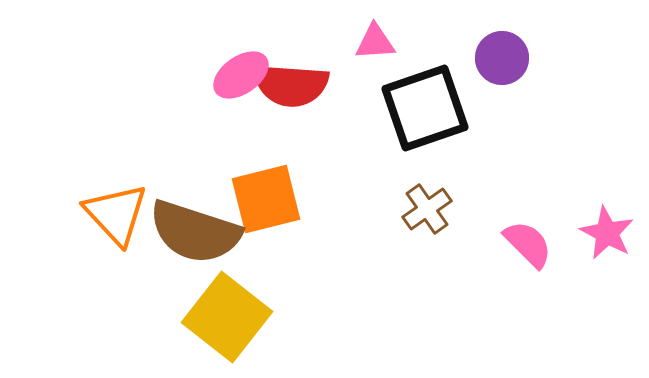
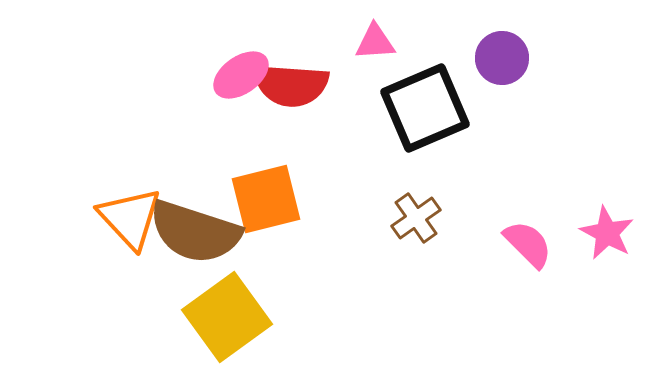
black square: rotated 4 degrees counterclockwise
brown cross: moved 11 px left, 9 px down
orange triangle: moved 14 px right, 4 px down
yellow square: rotated 16 degrees clockwise
